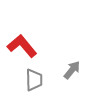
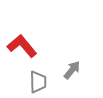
gray trapezoid: moved 4 px right, 2 px down
